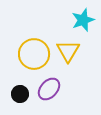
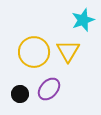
yellow circle: moved 2 px up
